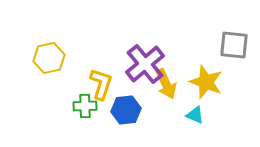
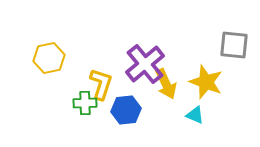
green cross: moved 3 px up
